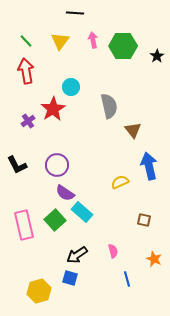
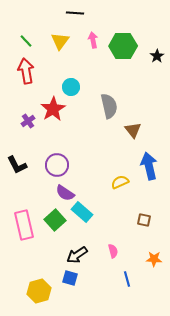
orange star: rotated 21 degrees counterclockwise
